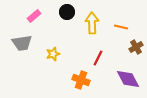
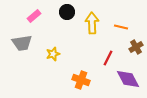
red line: moved 10 px right
